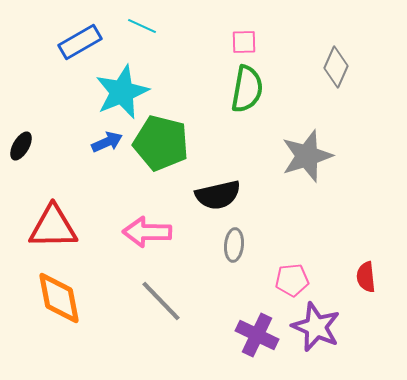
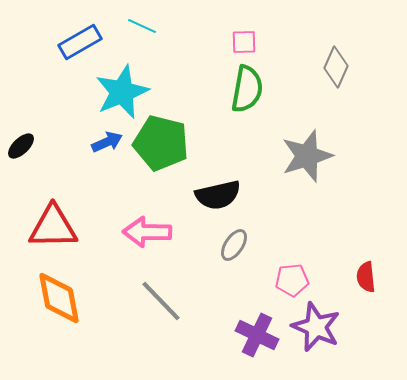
black ellipse: rotated 16 degrees clockwise
gray ellipse: rotated 28 degrees clockwise
